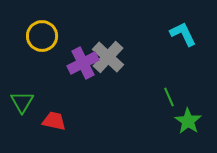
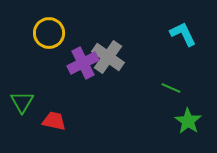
yellow circle: moved 7 px right, 3 px up
gray cross: rotated 8 degrees counterclockwise
green line: moved 2 px right, 9 px up; rotated 42 degrees counterclockwise
